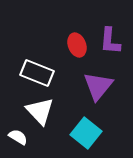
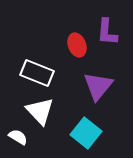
purple L-shape: moved 3 px left, 9 px up
